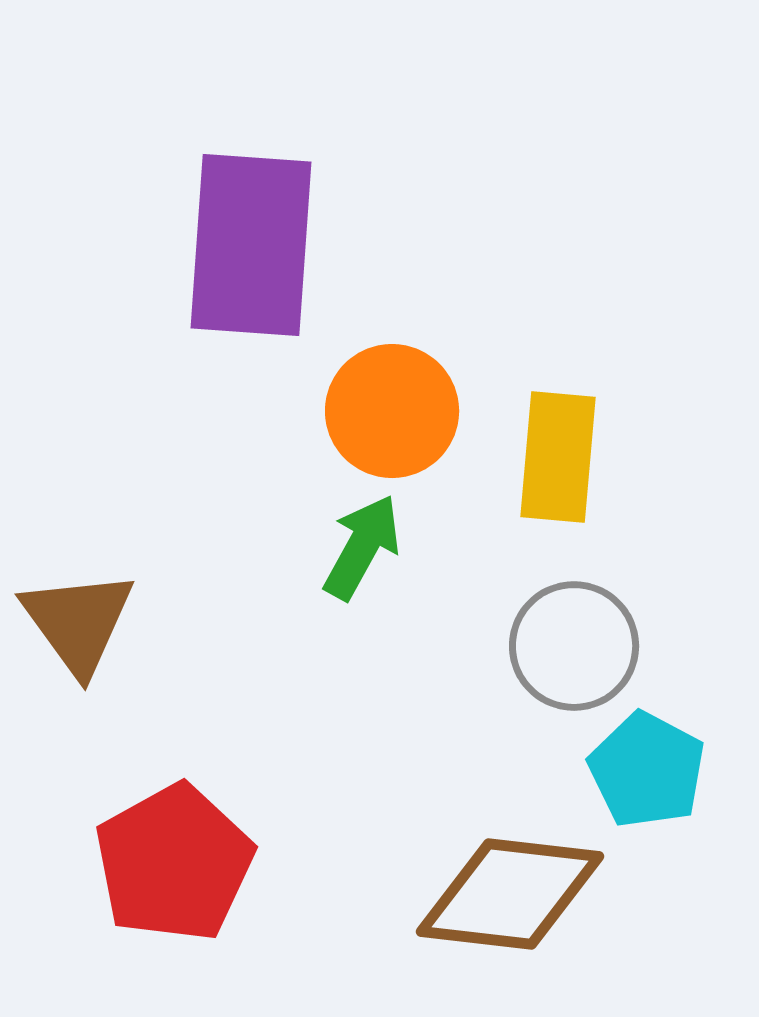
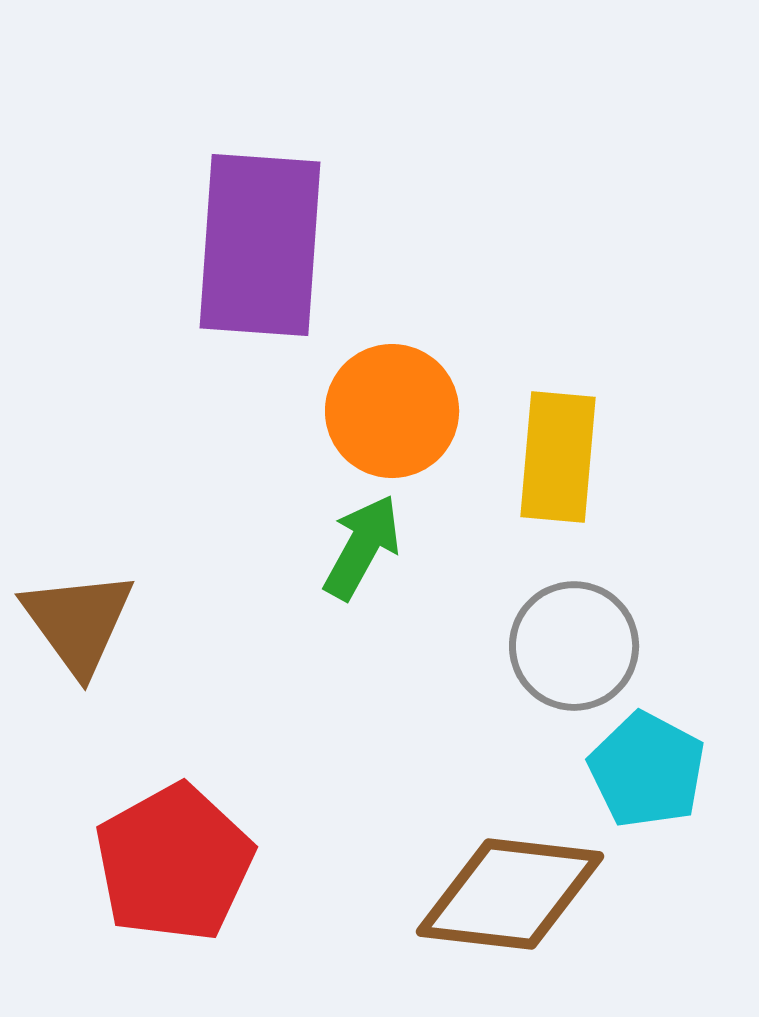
purple rectangle: moved 9 px right
